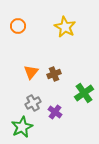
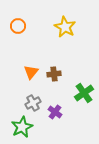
brown cross: rotated 16 degrees clockwise
